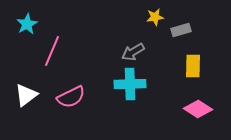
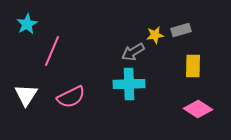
yellow star: moved 18 px down
cyan cross: moved 1 px left
white triangle: rotated 20 degrees counterclockwise
